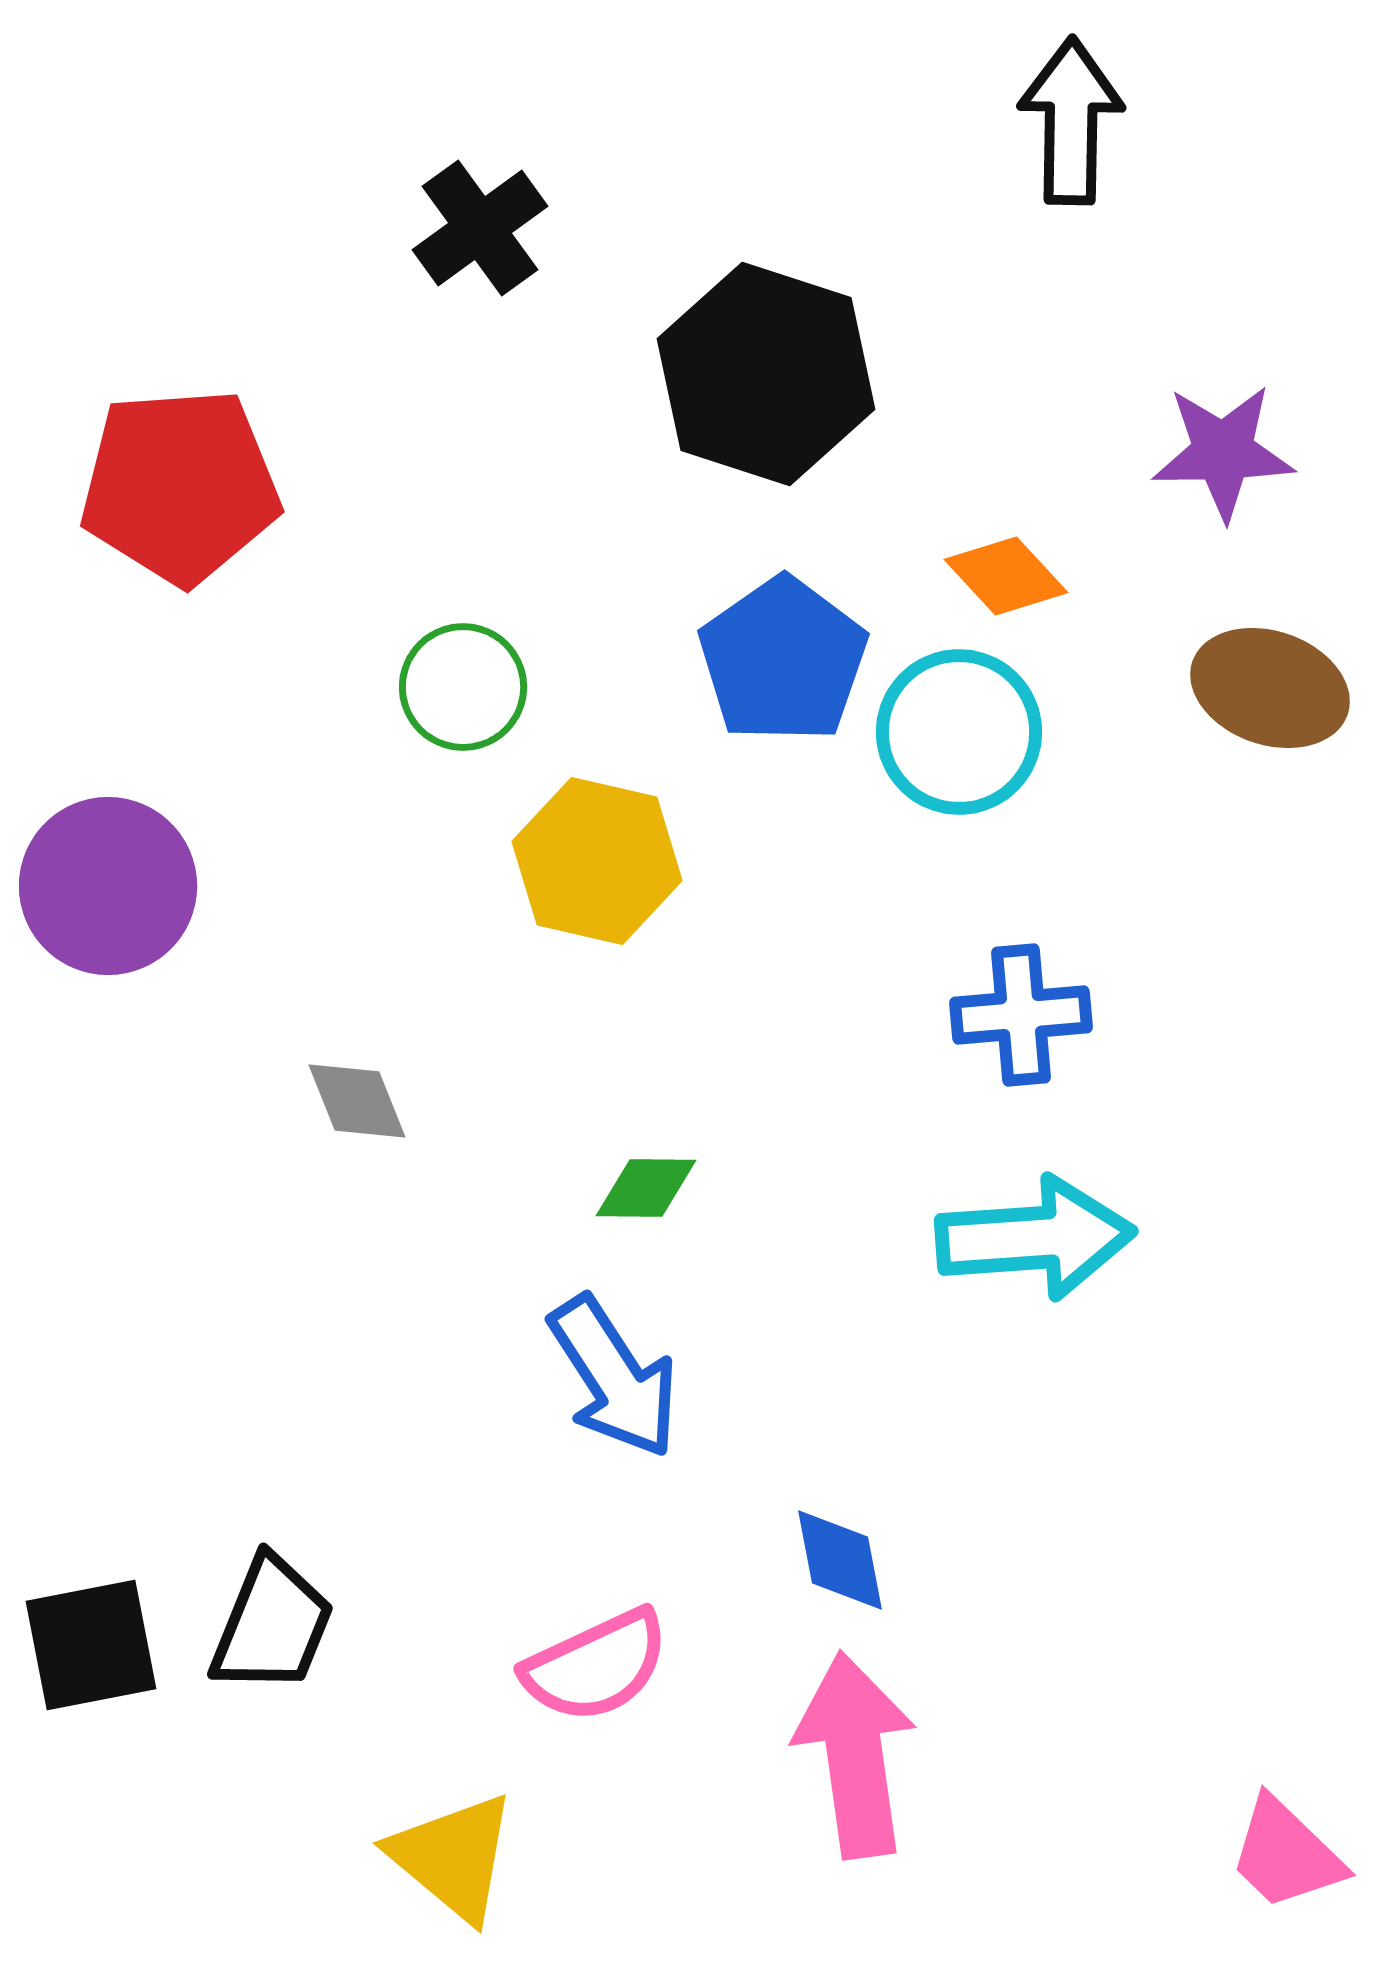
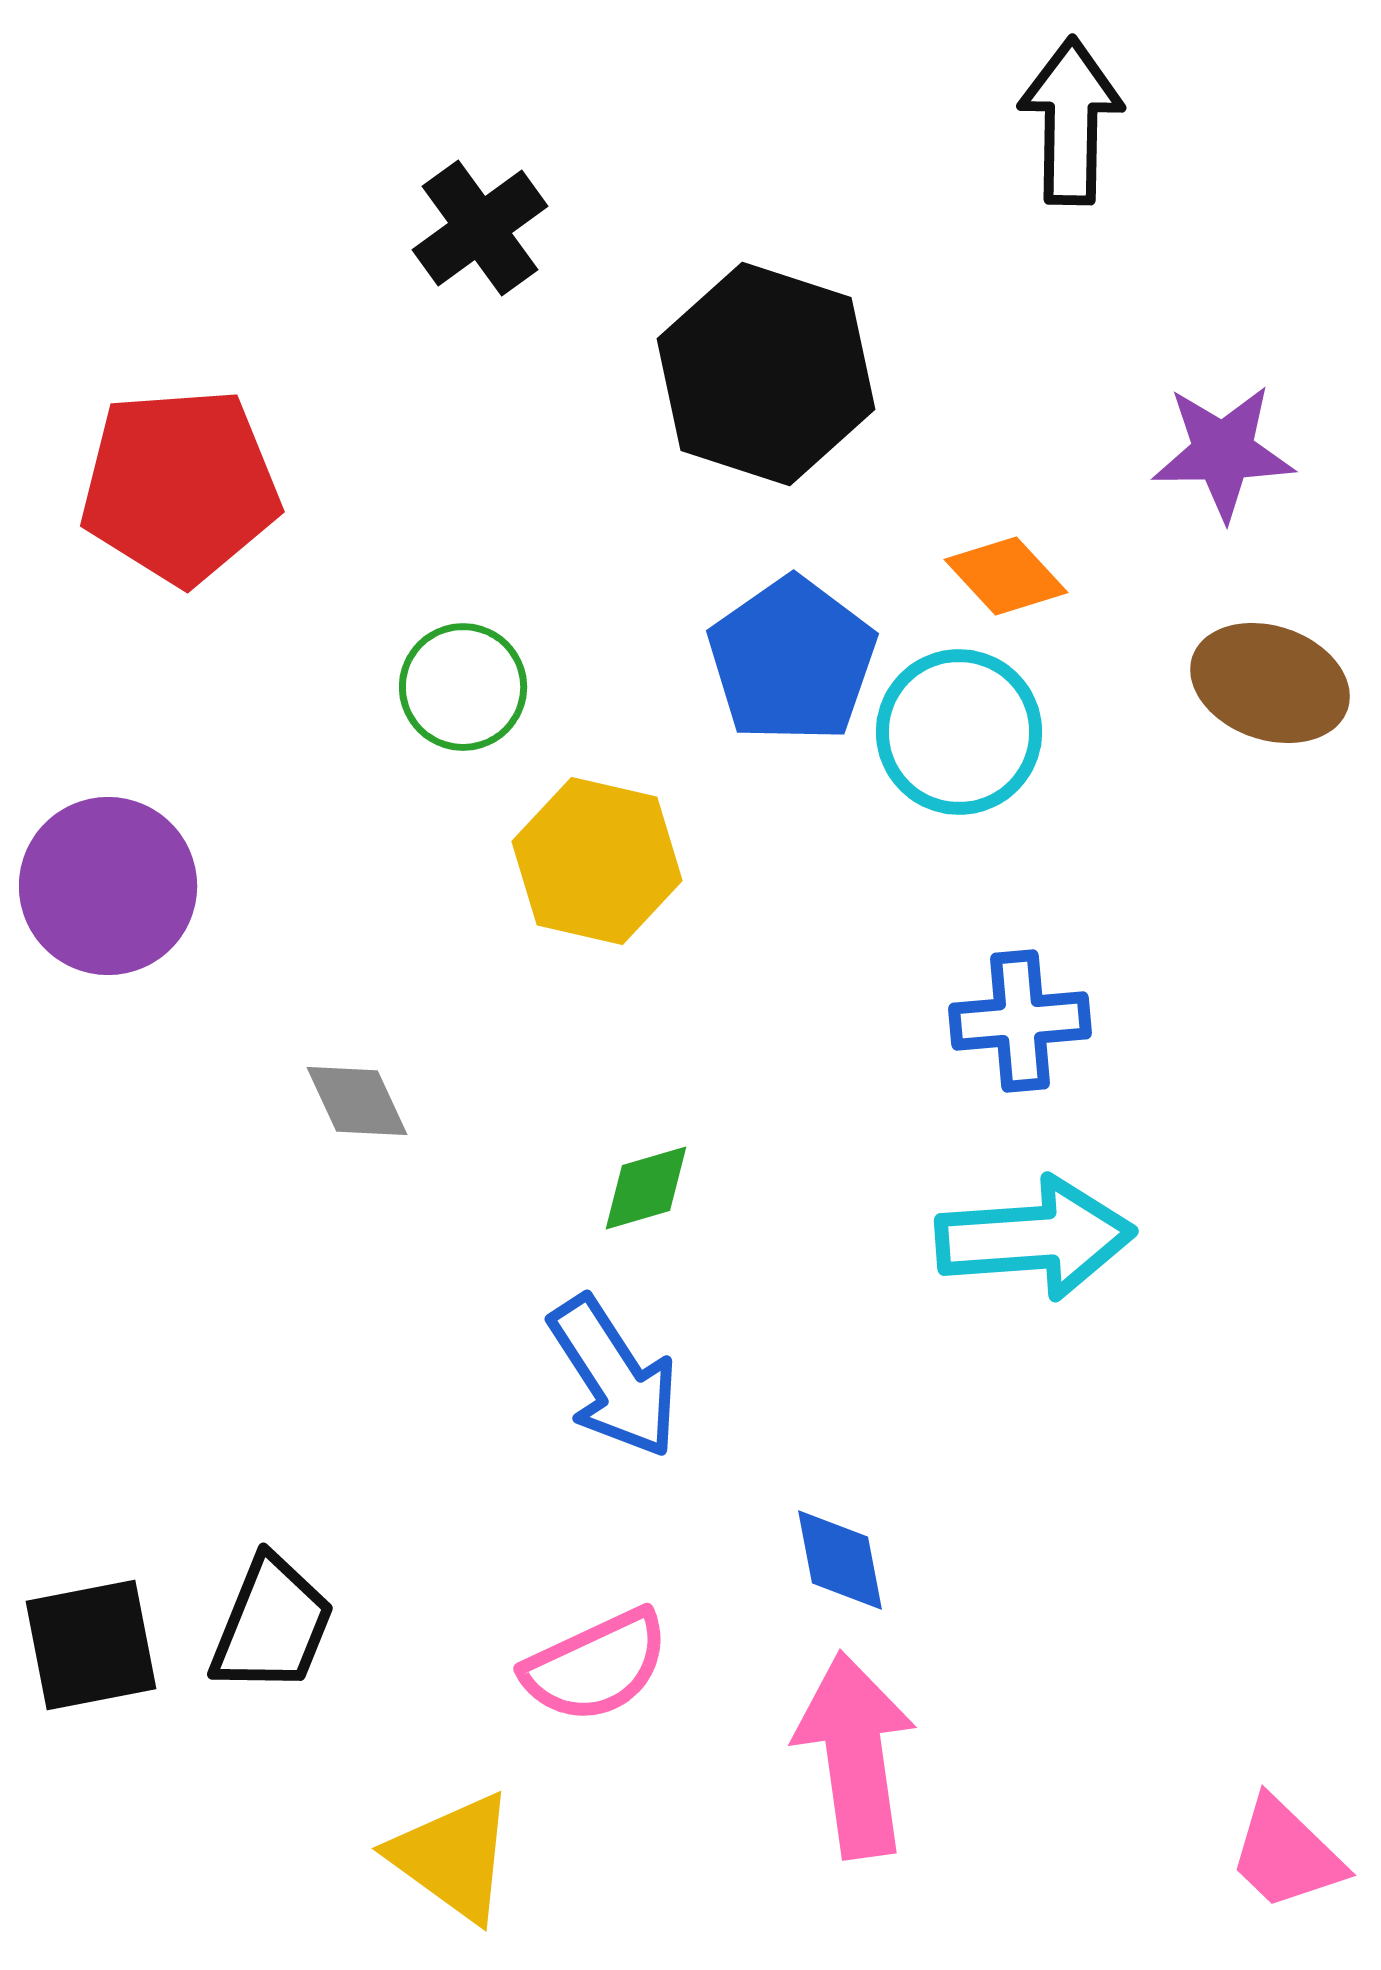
blue pentagon: moved 9 px right
brown ellipse: moved 5 px up
blue cross: moved 1 px left, 6 px down
gray diamond: rotated 3 degrees counterclockwise
green diamond: rotated 17 degrees counterclockwise
yellow triangle: rotated 4 degrees counterclockwise
